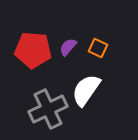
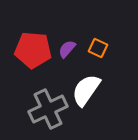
purple semicircle: moved 1 px left, 2 px down
